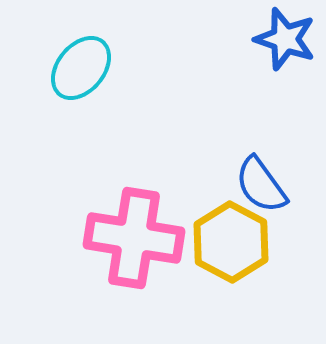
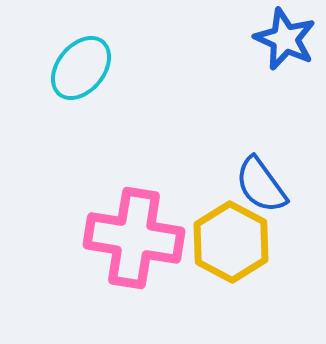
blue star: rotated 6 degrees clockwise
